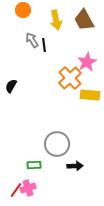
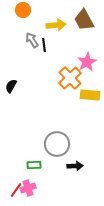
yellow arrow: moved 5 px down; rotated 84 degrees counterclockwise
